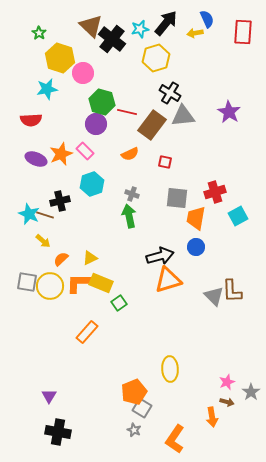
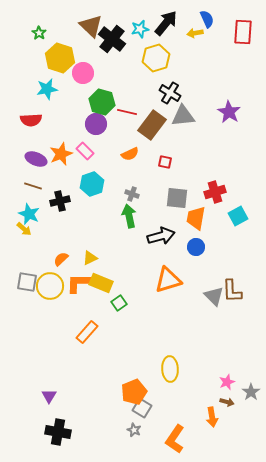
brown line at (45, 215): moved 12 px left, 29 px up
yellow arrow at (43, 241): moved 19 px left, 12 px up
black arrow at (160, 256): moved 1 px right, 20 px up
